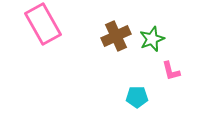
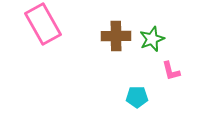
brown cross: rotated 24 degrees clockwise
